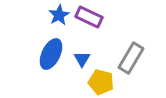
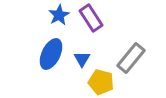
purple rectangle: moved 2 px right, 1 px down; rotated 32 degrees clockwise
gray rectangle: rotated 8 degrees clockwise
